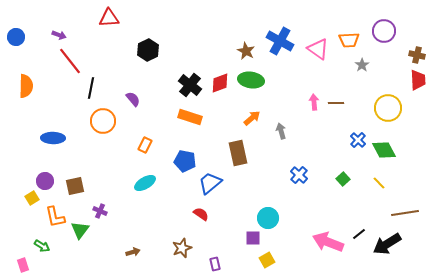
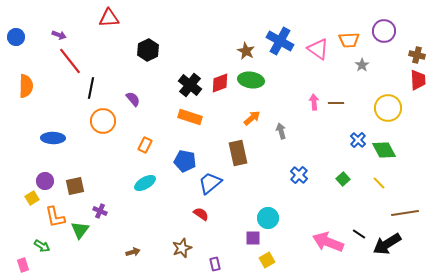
black line at (359, 234): rotated 72 degrees clockwise
